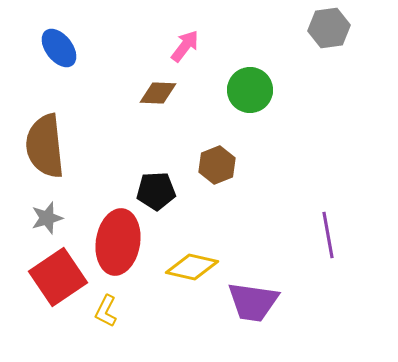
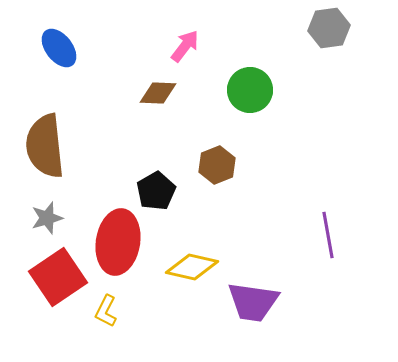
black pentagon: rotated 27 degrees counterclockwise
